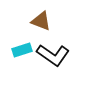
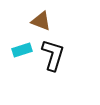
black L-shape: rotated 108 degrees counterclockwise
